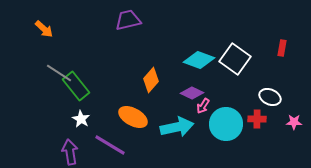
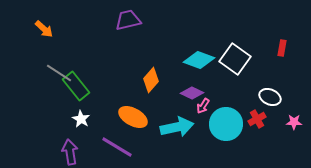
red cross: rotated 30 degrees counterclockwise
purple line: moved 7 px right, 2 px down
